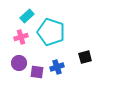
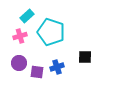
pink cross: moved 1 px left, 1 px up
black square: rotated 16 degrees clockwise
